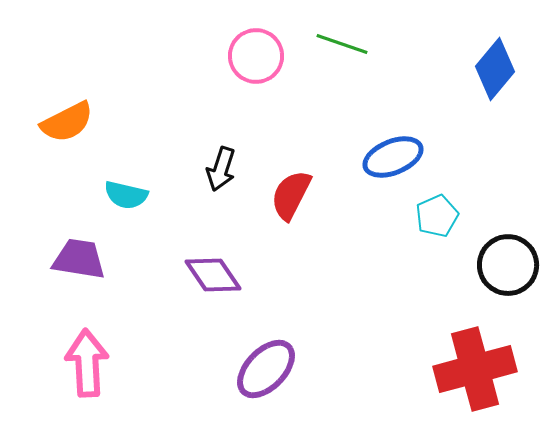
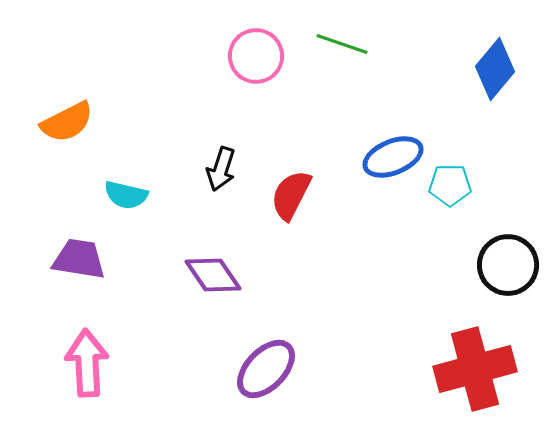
cyan pentagon: moved 13 px right, 31 px up; rotated 24 degrees clockwise
